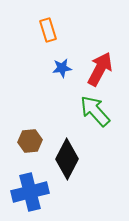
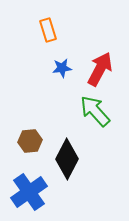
blue cross: moved 1 px left; rotated 21 degrees counterclockwise
